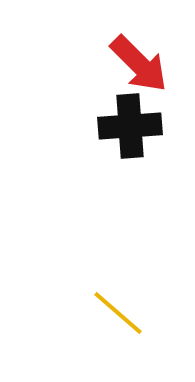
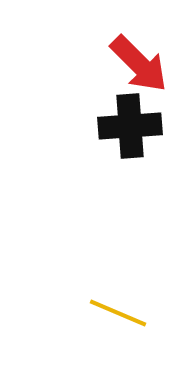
yellow line: rotated 18 degrees counterclockwise
